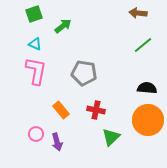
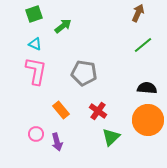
brown arrow: rotated 108 degrees clockwise
red cross: moved 2 px right, 1 px down; rotated 24 degrees clockwise
